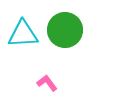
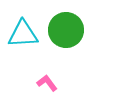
green circle: moved 1 px right
